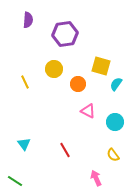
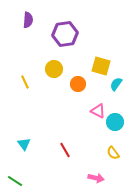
pink triangle: moved 10 px right
yellow semicircle: moved 2 px up
pink arrow: rotated 126 degrees clockwise
